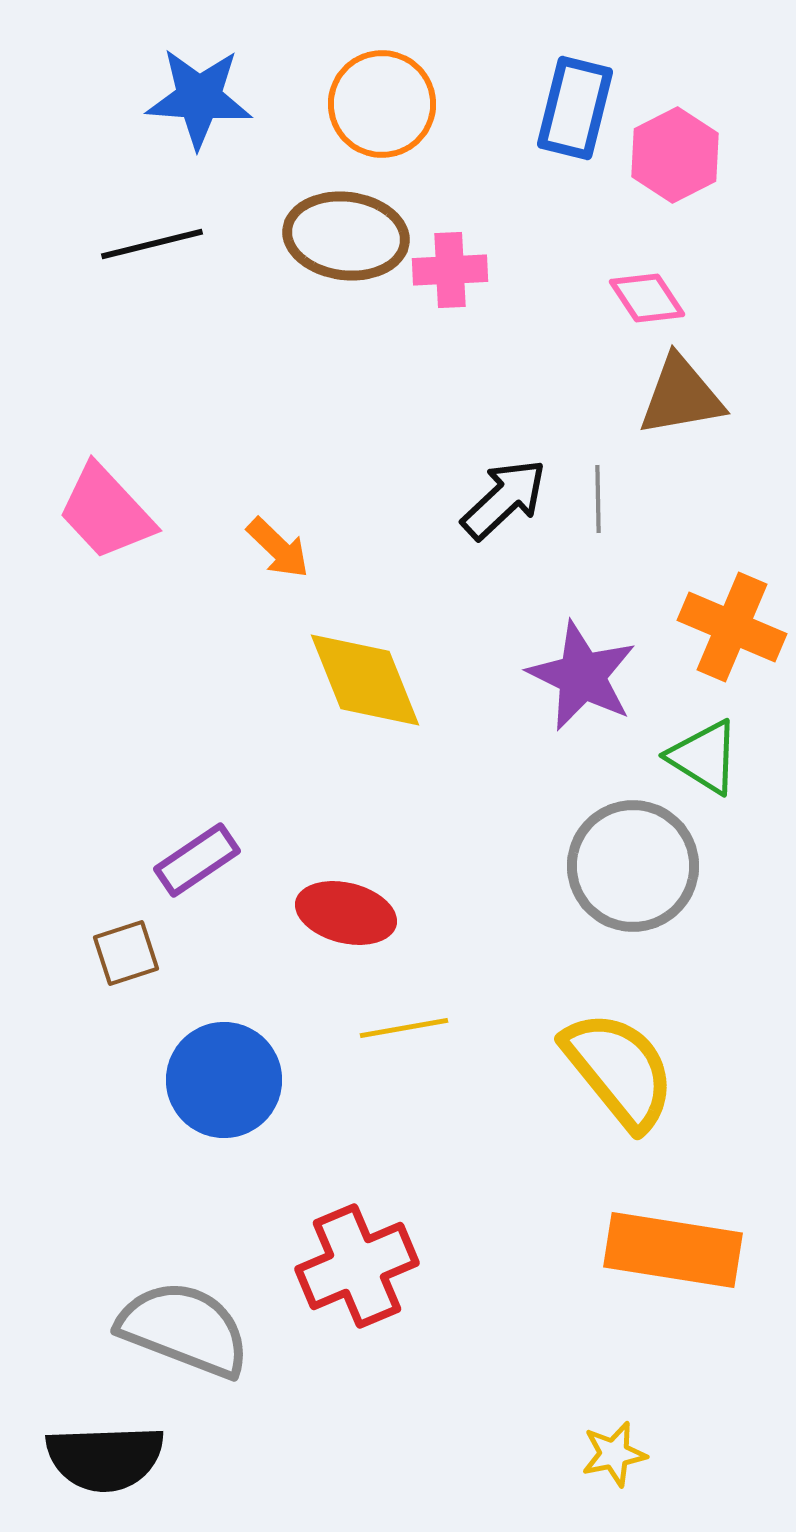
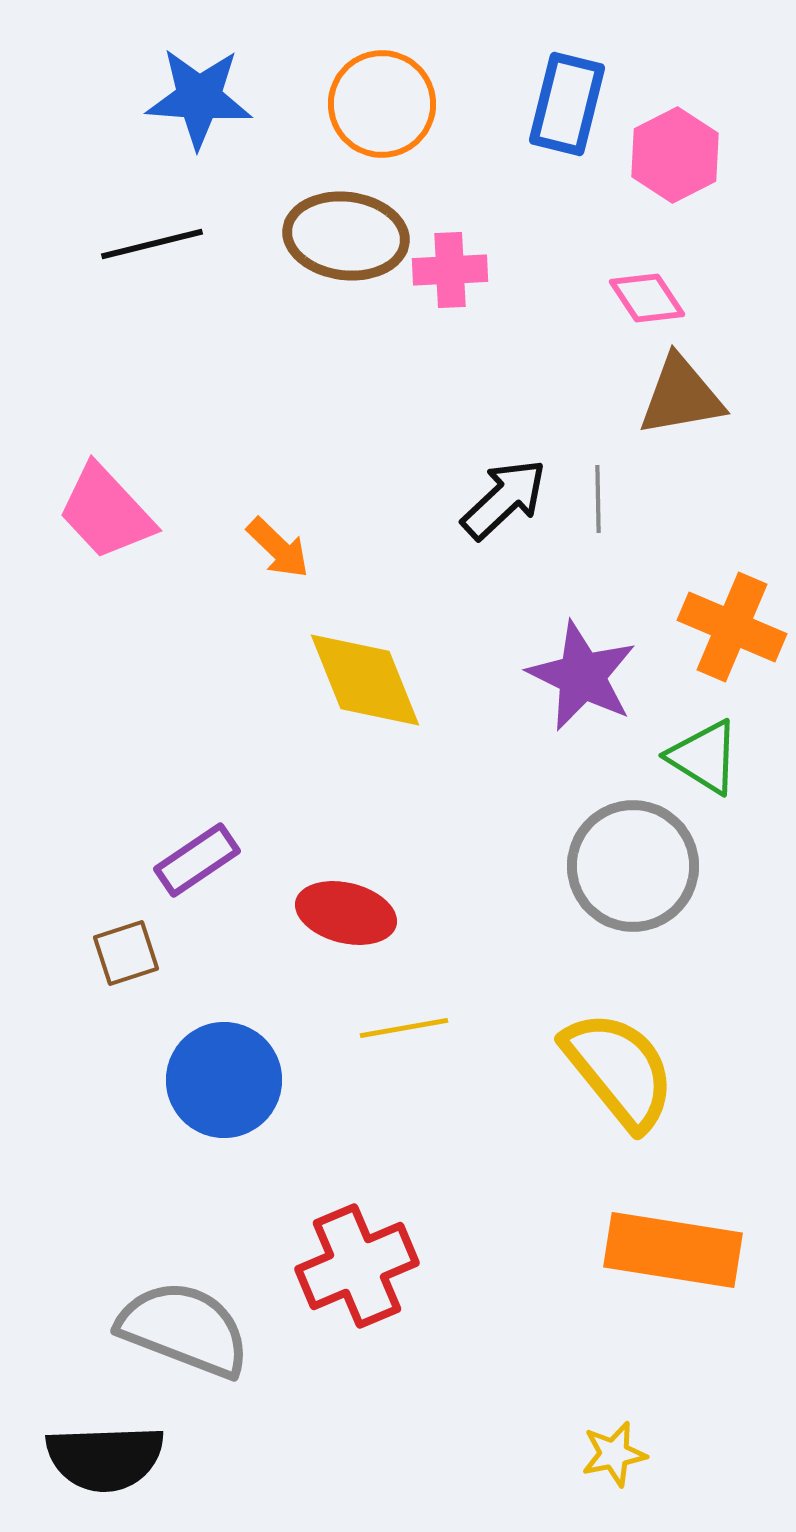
blue rectangle: moved 8 px left, 4 px up
